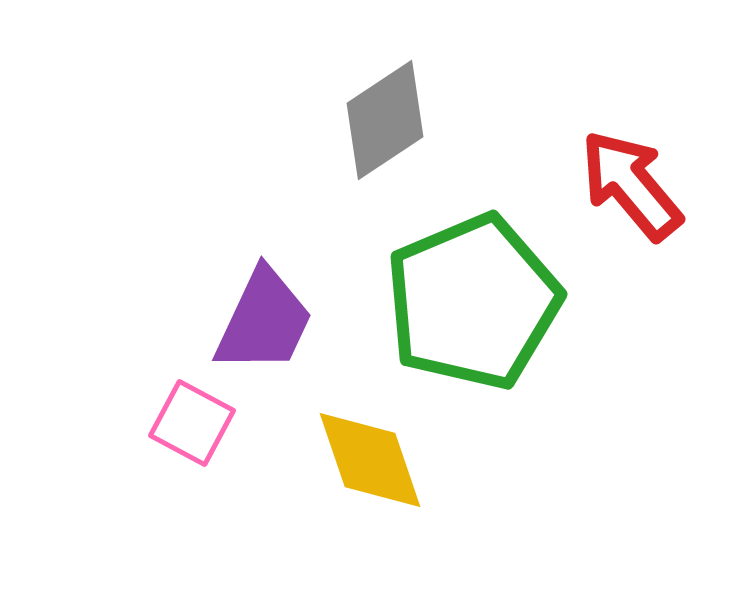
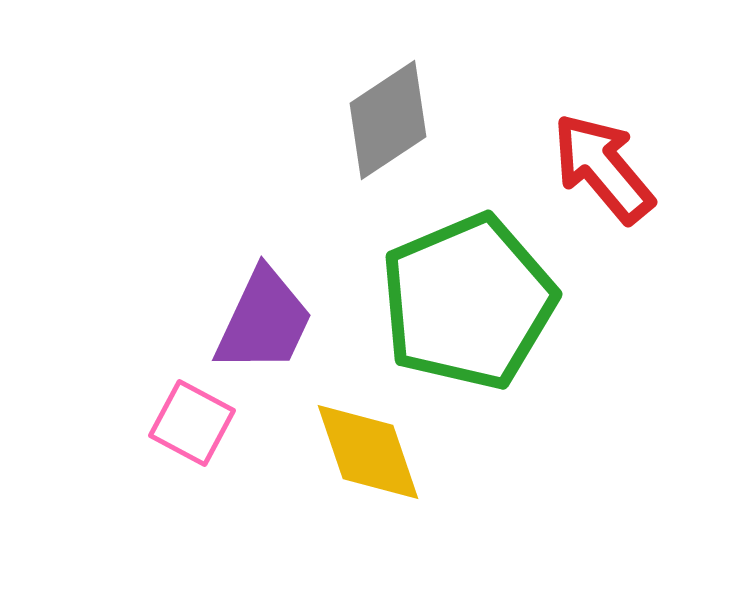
gray diamond: moved 3 px right
red arrow: moved 28 px left, 17 px up
green pentagon: moved 5 px left
yellow diamond: moved 2 px left, 8 px up
